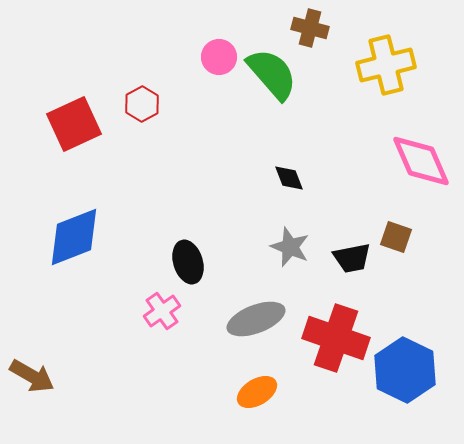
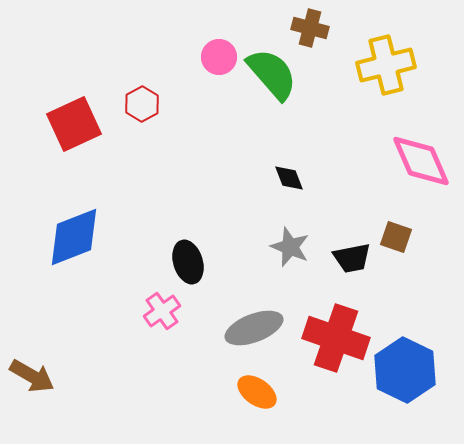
gray ellipse: moved 2 px left, 9 px down
orange ellipse: rotated 66 degrees clockwise
